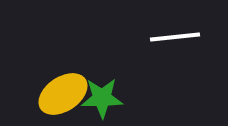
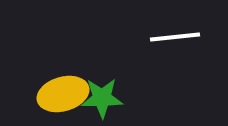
yellow ellipse: rotated 18 degrees clockwise
